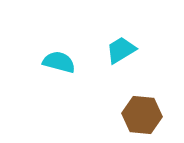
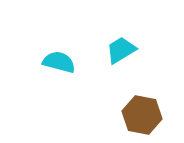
brown hexagon: rotated 6 degrees clockwise
